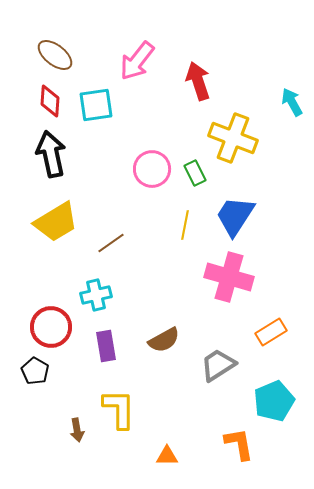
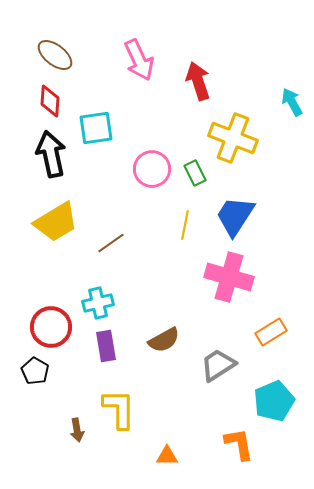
pink arrow: moved 2 px right, 1 px up; rotated 63 degrees counterclockwise
cyan square: moved 23 px down
cyan cross: moved 2 px right, 8 px down
